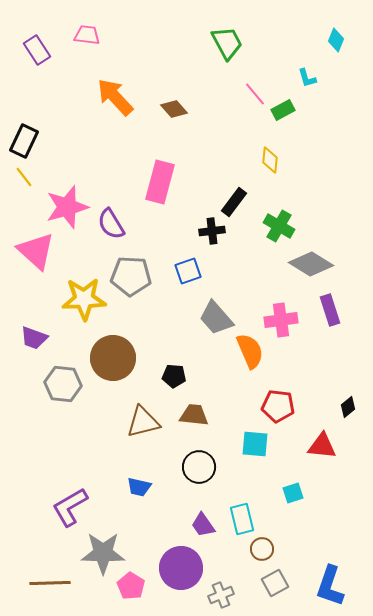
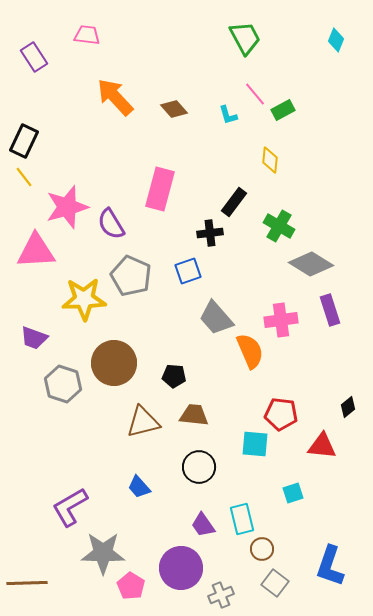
green trapezoid at (227, 43): moved 18 px right, 5 px up
purple rectangle at (37, 50): moved 3 px left, 7 px down
cyan L-shape at (307, 78): moved 79 px left, 37 px down
pink rectangle at (160, 182): moved 7 px down
black cross at (212, 231): moved 2 px left, 2 px down
pink triangle at (36, 251): rotated 45 degrees counterclockwise
gray pentagon at (131, 276): rotated 21 degrees clockwise
brown circle at (113, 358): moved 1 px right, 5 px down
gray hexagon at (63, 384): rotated 12 degrees clockwise
red pentagon at (278, 406): moved 3 px right, 8 px down
blue trapezoid at (139, 487): rotated 35 degrees clockwise
brown line at (50, 583): moved 23 px left
gray square at (275, 583): rotated 24 degrees counterclockwise
blue L-shape at (330, 586): moved 20 px up
